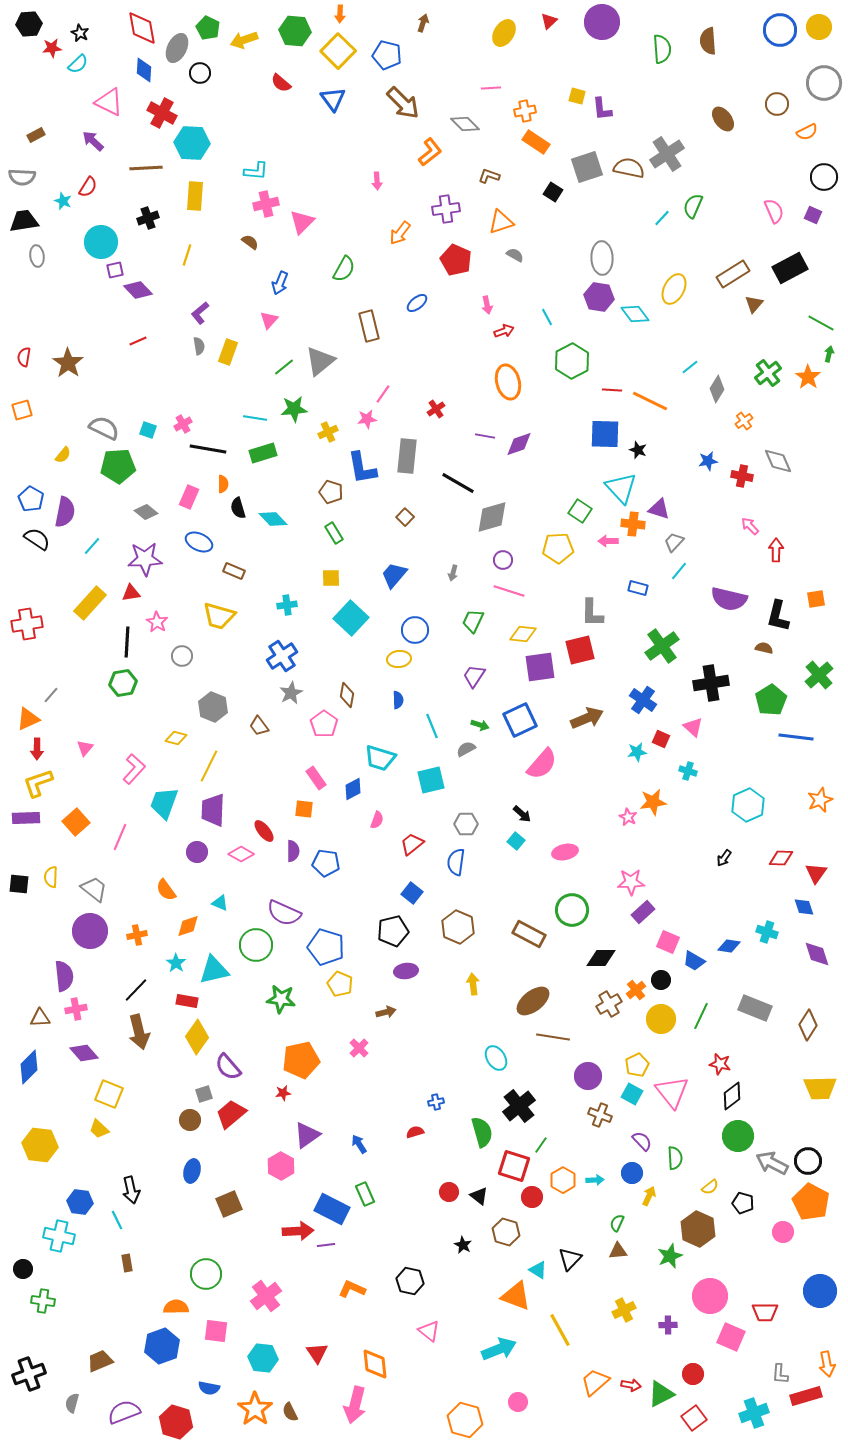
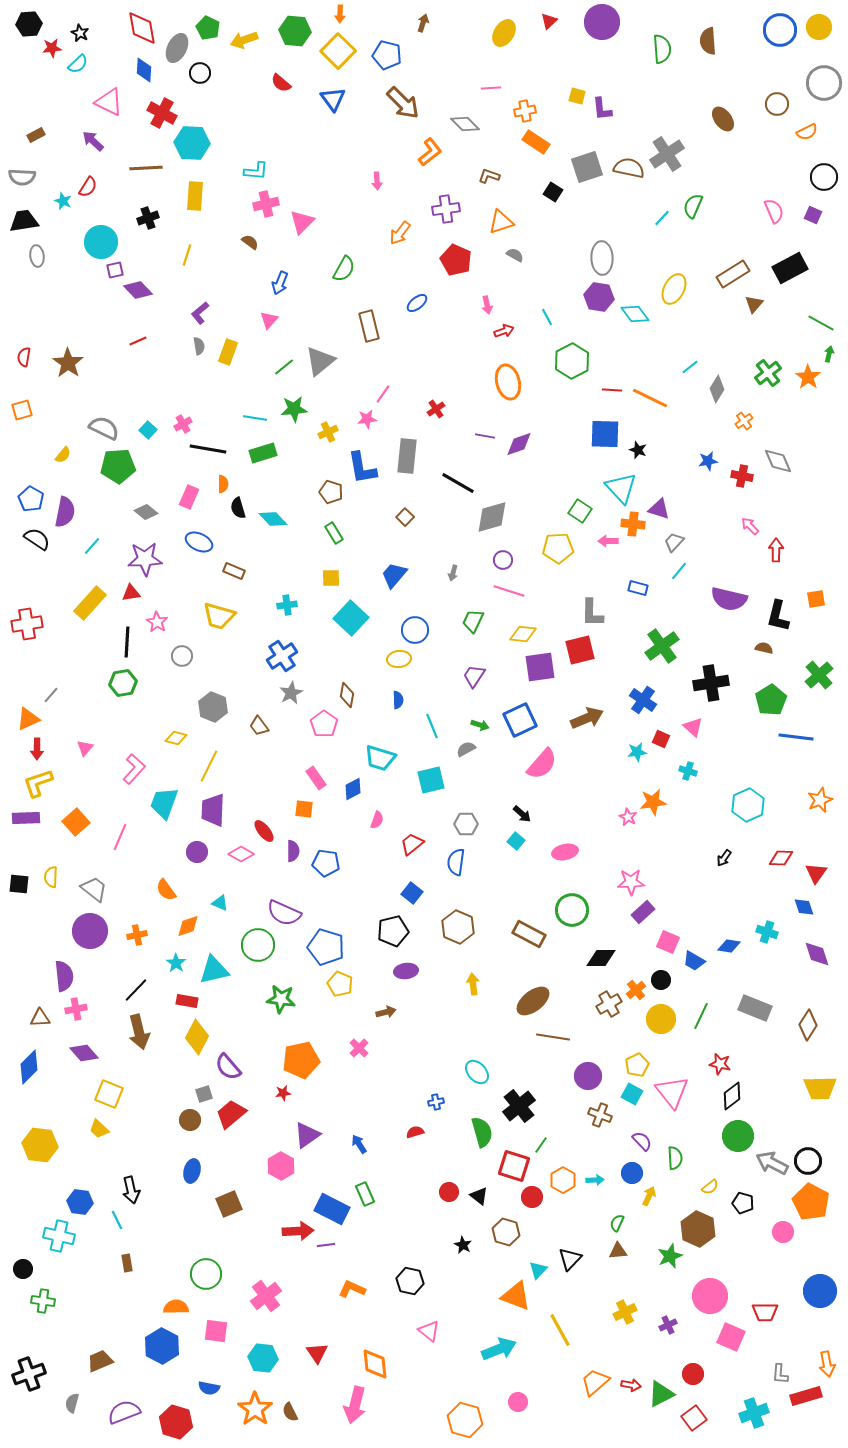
orange line at (650, 401): moved 3 px up
cyan square at (148, 430): rotated 24 degrees clockwise
green circle at (256, 945): moved 2 px right
yellow diamond at (197, 1037): rotated 8 degrees counterclockwise
cyan ellipse at (496, 1058): moved 19 px left, 14 px down; rotated 10 degrees counterclockwise
cyan triangle at (538, 1270): rotated 42 degrees clockwise
yellow cross at (624, 1310): moved 1 px right, 2 px down
purple cross at (668, 1325): rotated 24 degrees counterclockwise
blue hexagon at (162, 1346): rotated 12 degrees counterclockwise
